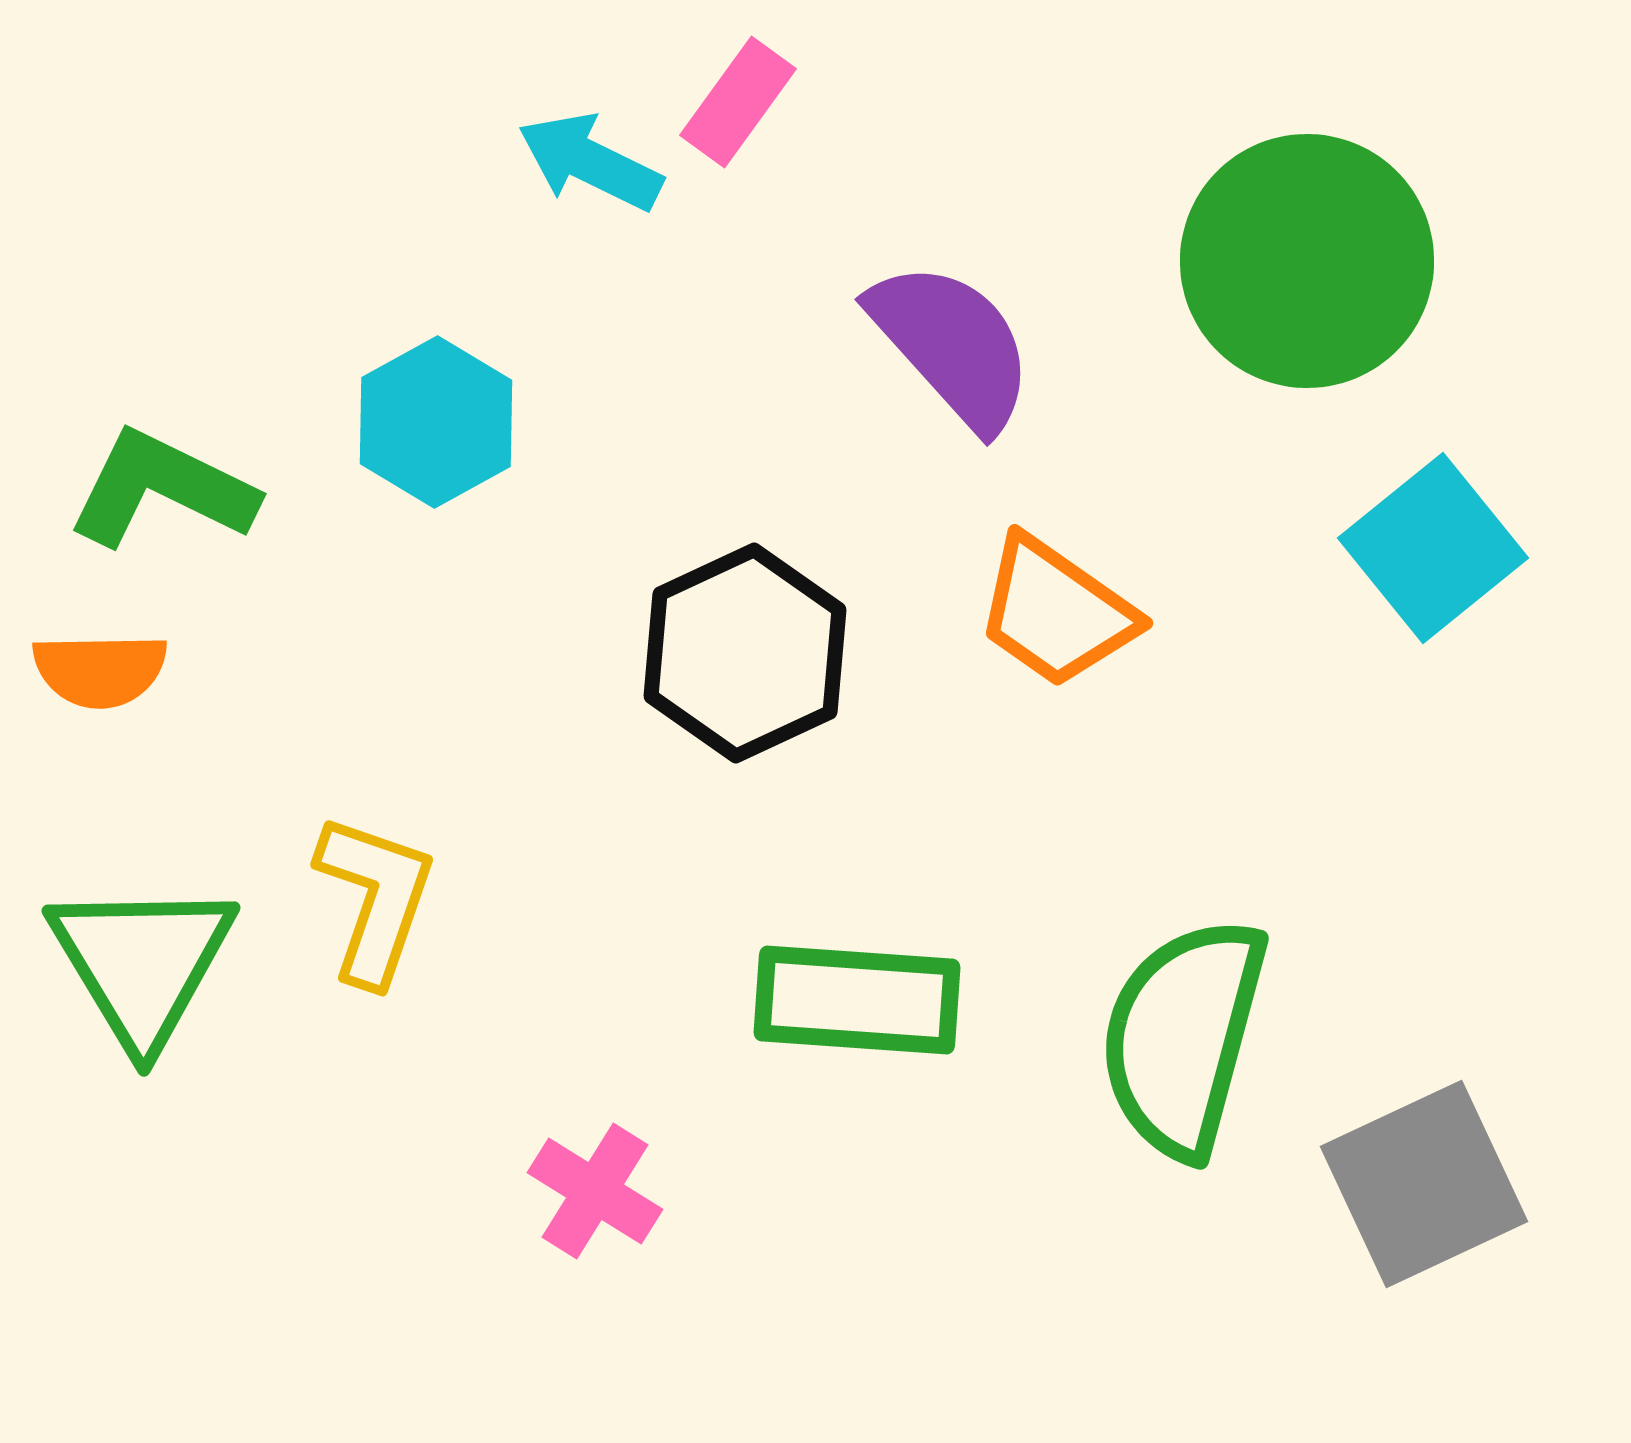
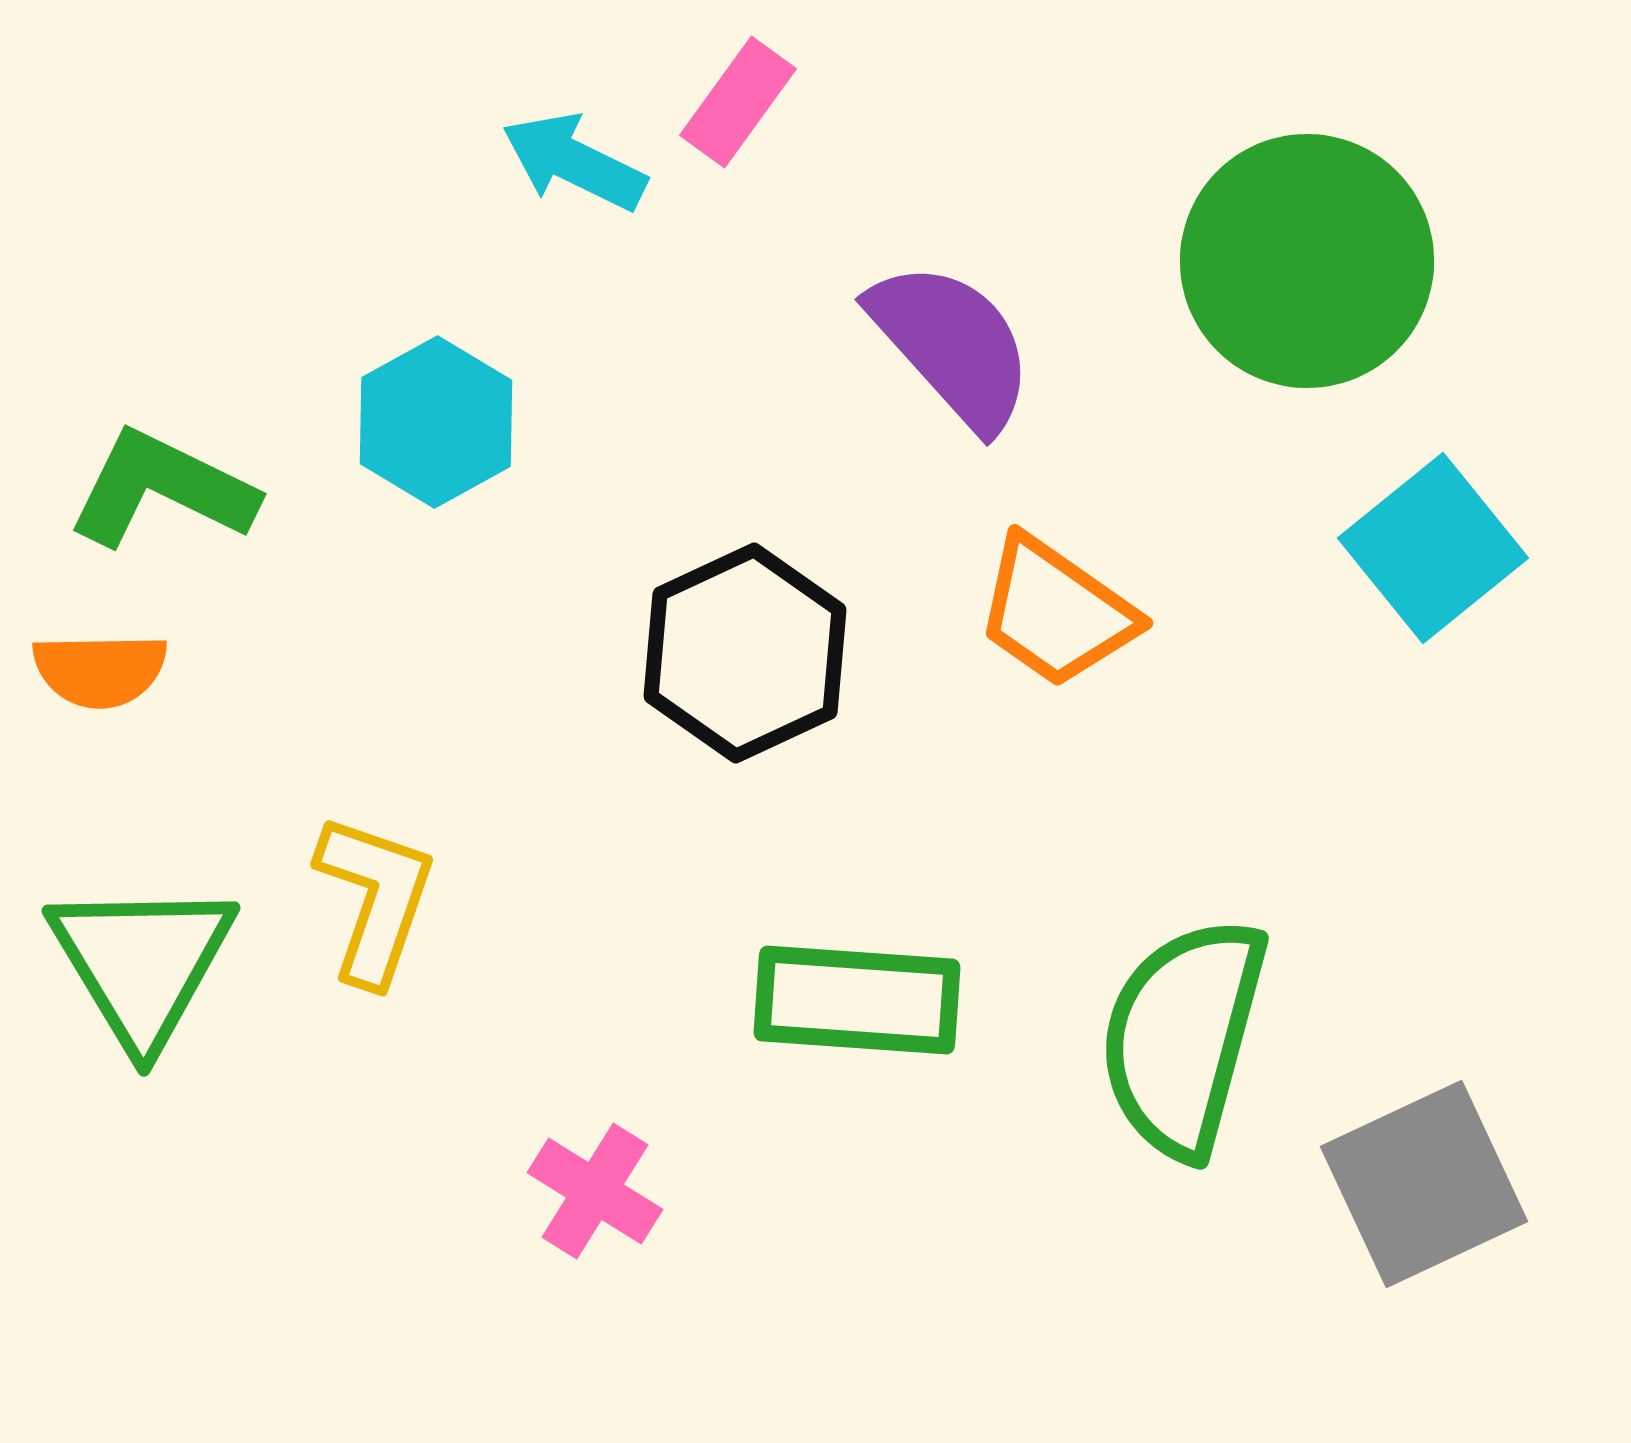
cyan arrow: moved 16 px left
